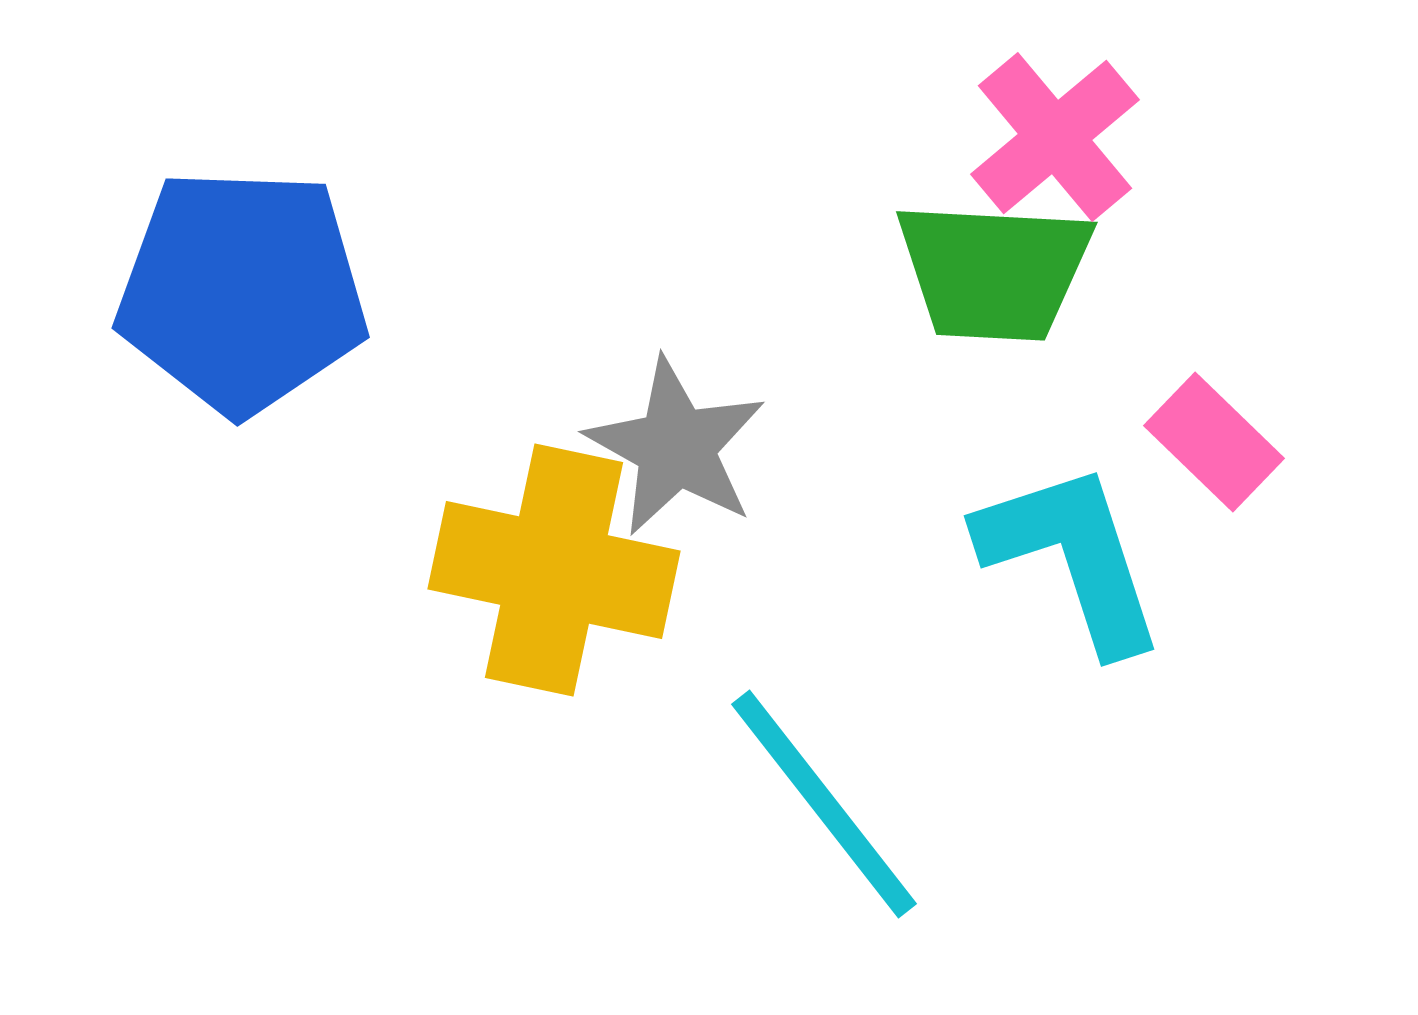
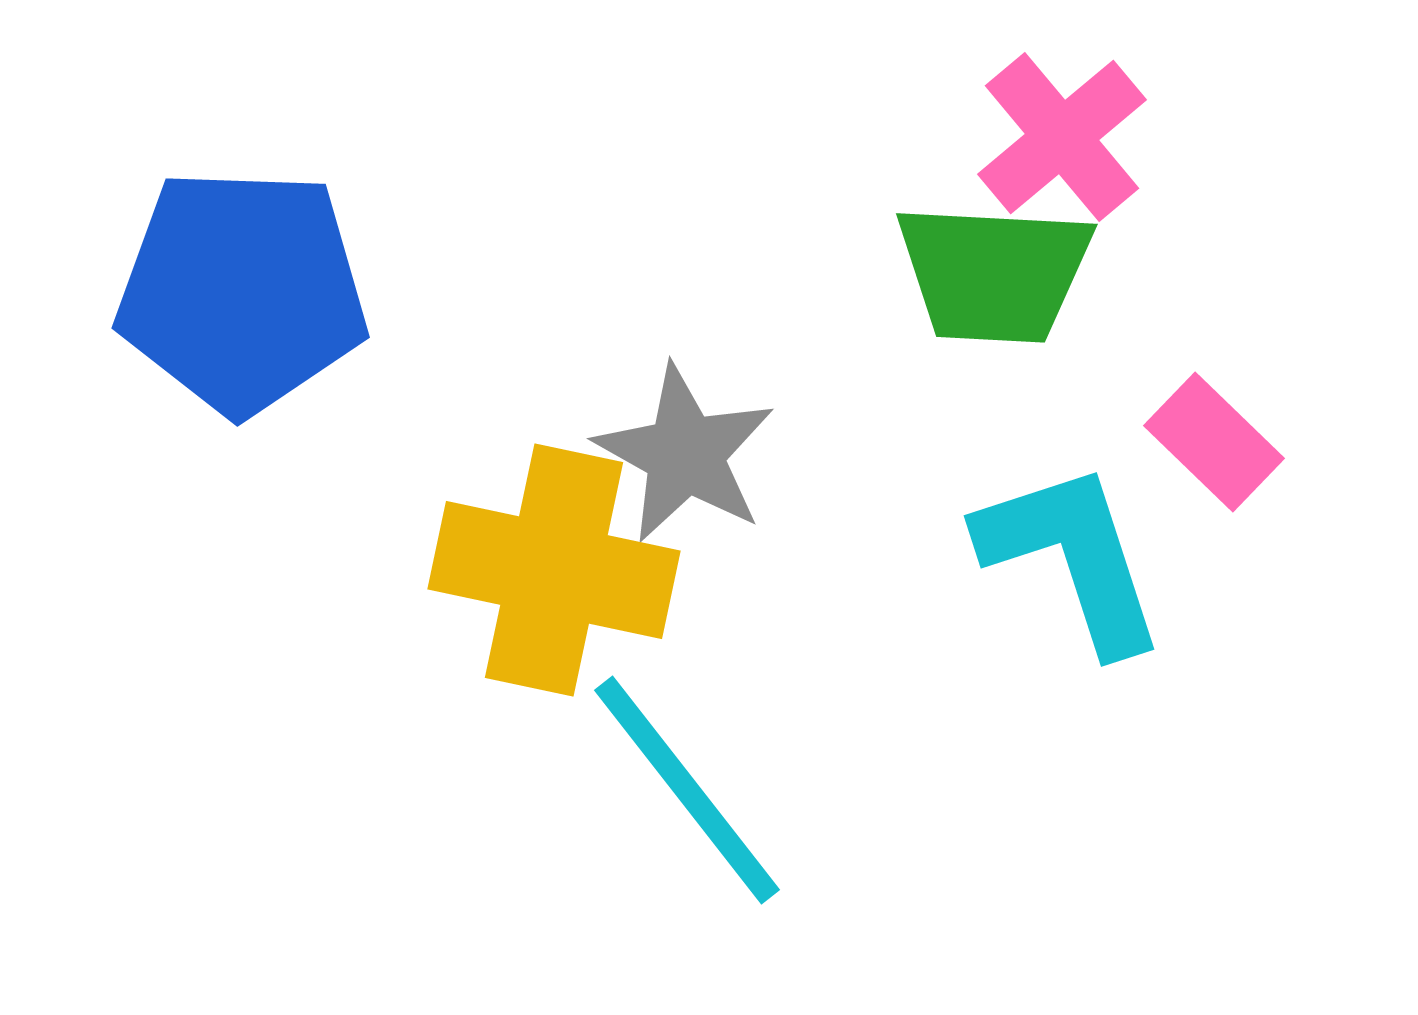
pink cross: moved 7 px right
green trapezoid: moved 2 px down
gray star: moved 9 px right, 7 px down
cyan line: moved 137 px left, 14 px up
